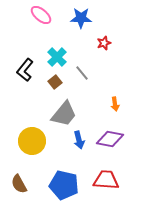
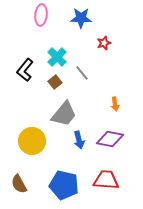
pink ellipse: rotated 55 degrees clockwise
